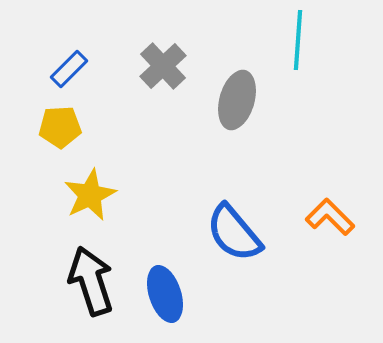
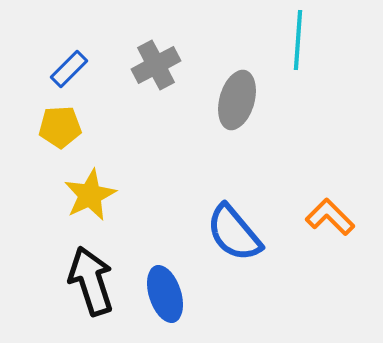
gray cross: moved 7 px left, 1 px up; rotated 15 degrees clockwise
